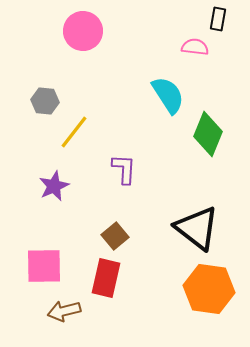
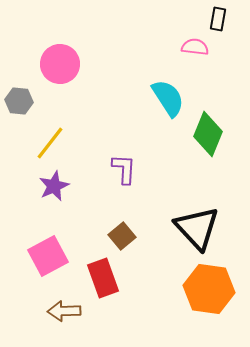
pink circle: moved 23 px left, 33 px down
cyan semicircle: moved 3 px down
gray hexagon: moved 26 px left
yellow line: moved 24 px left, 11 px down
black triangle: rotated 9 degrees clockwise
brown square: moved 7 px right
pink square: moved 4 px right, 10 px up; rotated 27 degrees counterclockwise
red rectangle: moved 3 px left; rotated 33 degrees counterclockwise
brown arrow: rotated 12 degrees clockwise
